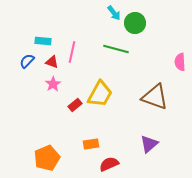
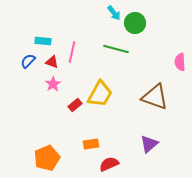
blue semicircle: moved 1 px right
